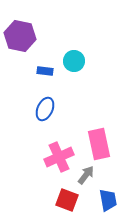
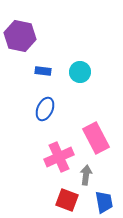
cyan circle: moved 6 px right, 11 px down
blue rectangle: moved 2 px left
pink rectangle: moved 3 px left, 6 px up; rotated 16 degrees counterclockwise
gray arrow: rotated 30 degrees counterclockwise
blue trapezoid: moved 4 px left, 2 px down
